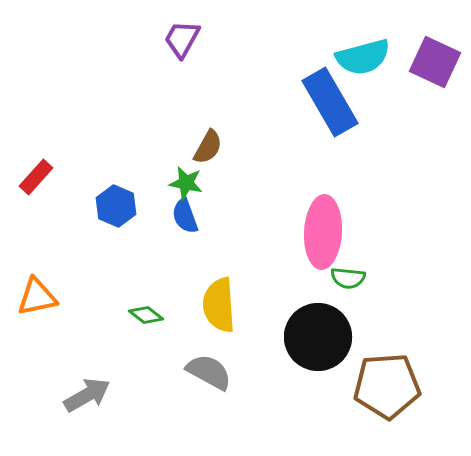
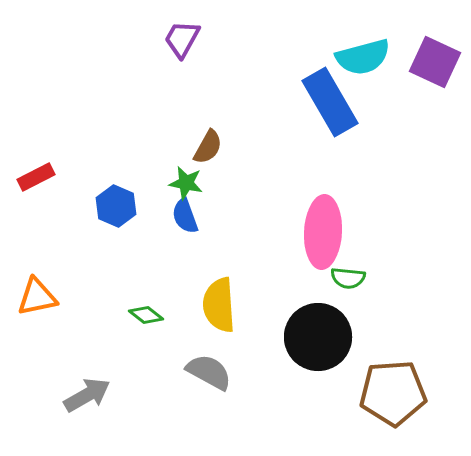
red rectangle: rotated 21 degrees clockwise
brown pentagon: moved 6 px right, 7 px down
